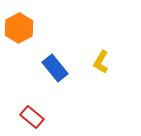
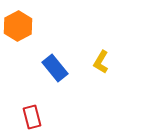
orange hexagon: moved 1 px left, 2 px up
red rectangle: rotated 35 degrees clockwise
